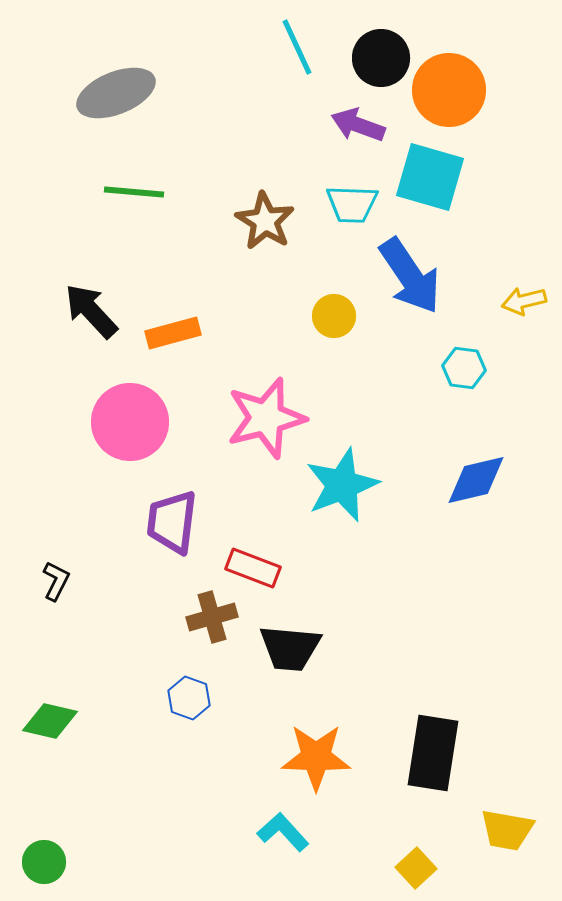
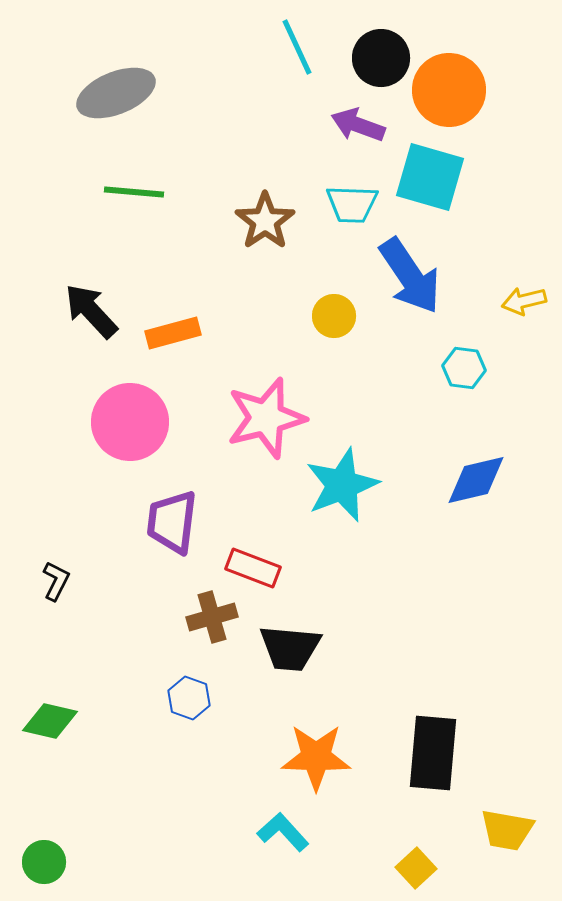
brown star: rotated 6 degrees clockwise
black rectangle: rotated 4 degrees counterclockwise
